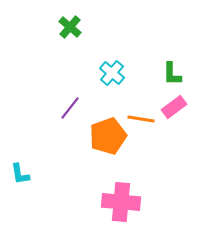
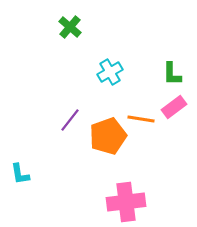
cyan cross: moved 2 px left, 1 px up; rotated 20 degrees clockwise
purple line: moved 12 px down
pink cross: moved 5 px right; rotated 12 degrees counterclockwise
